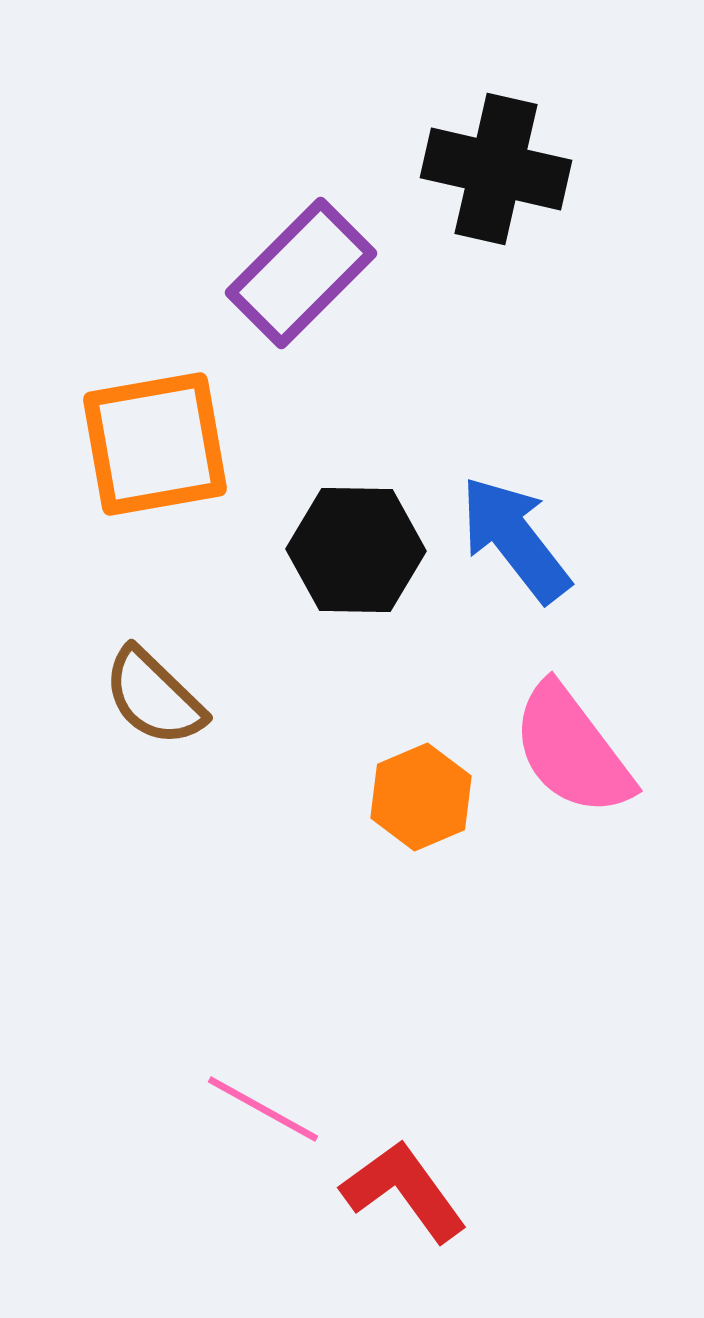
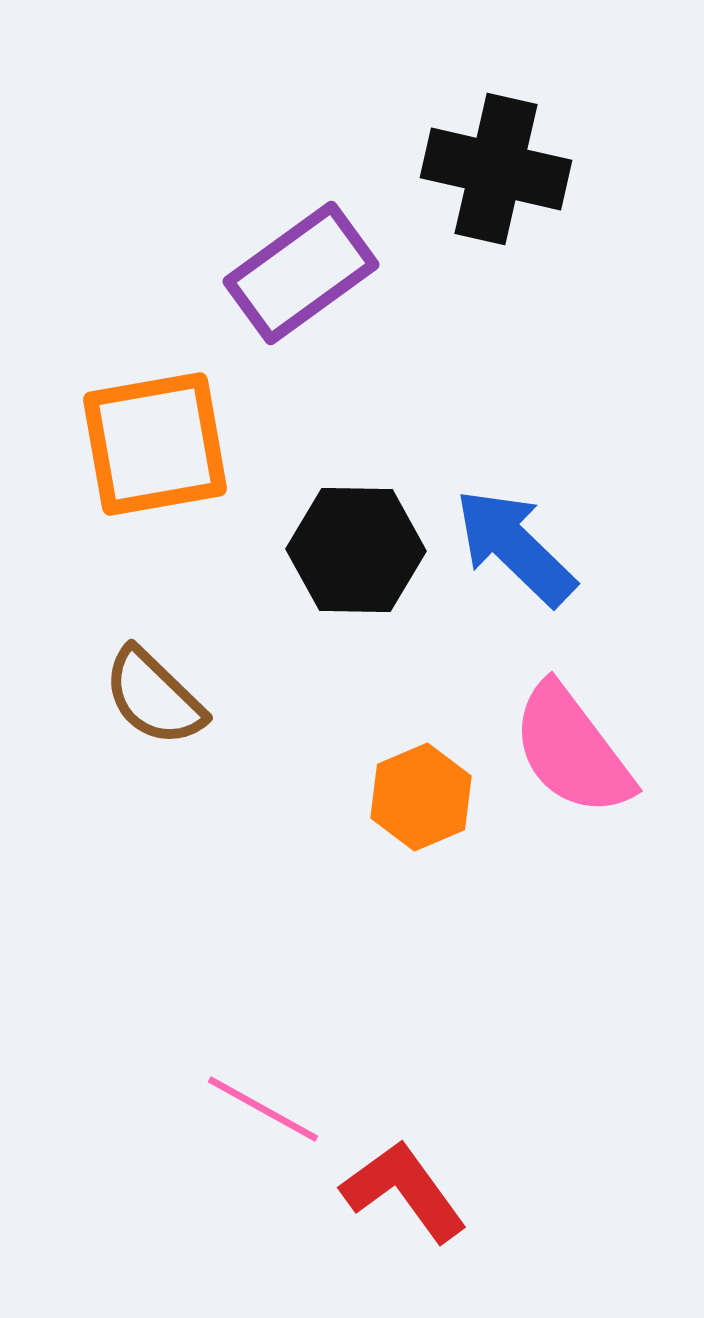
purple rectangle: rotated 9 degrees clockwise
blue arrow: moved 8 px down; rotated 8 degrees counterclockwise
